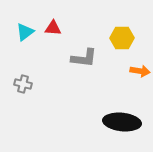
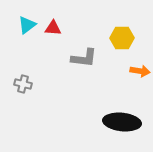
cyan triangle: moved 2 px right, 7 px up
